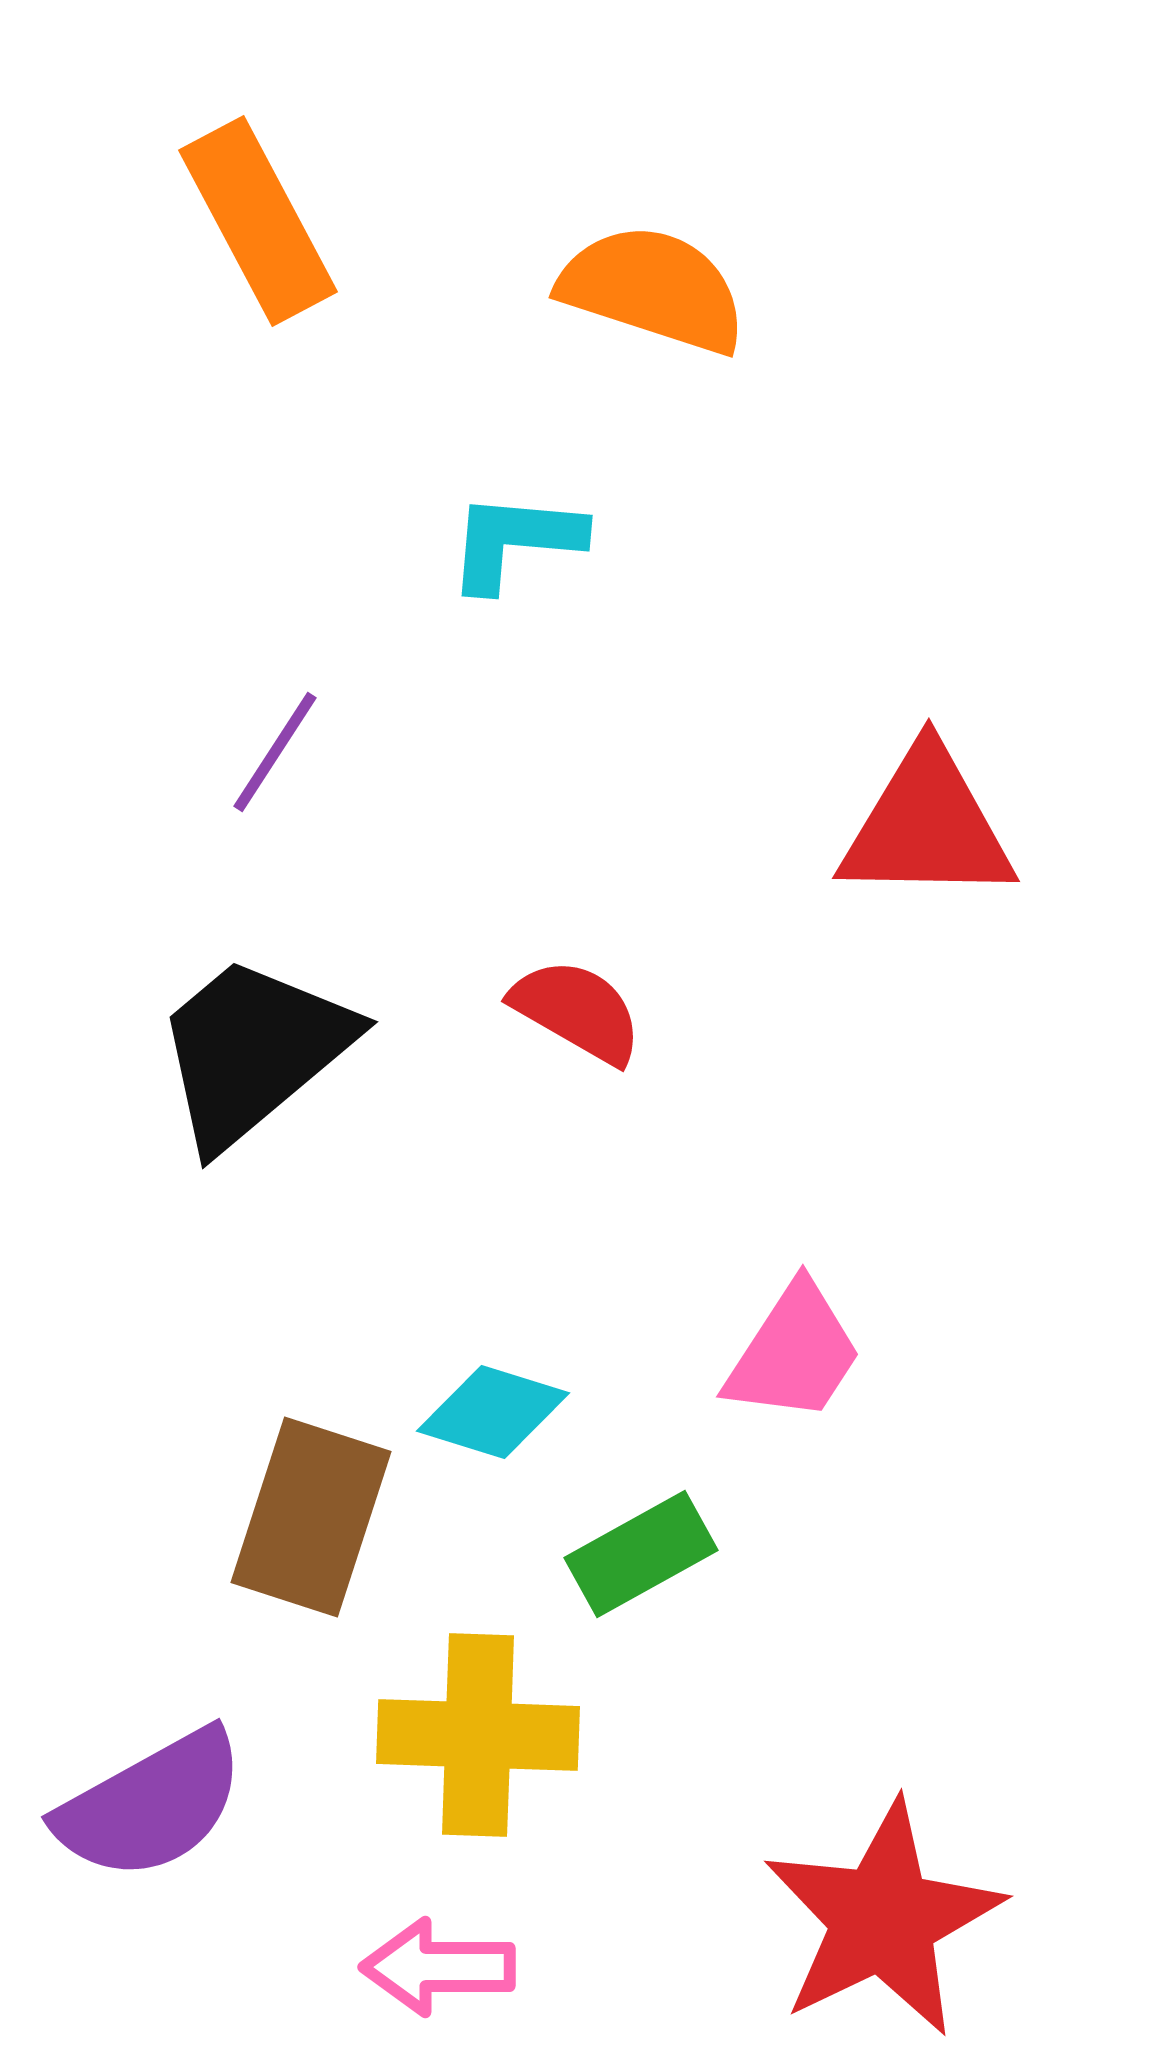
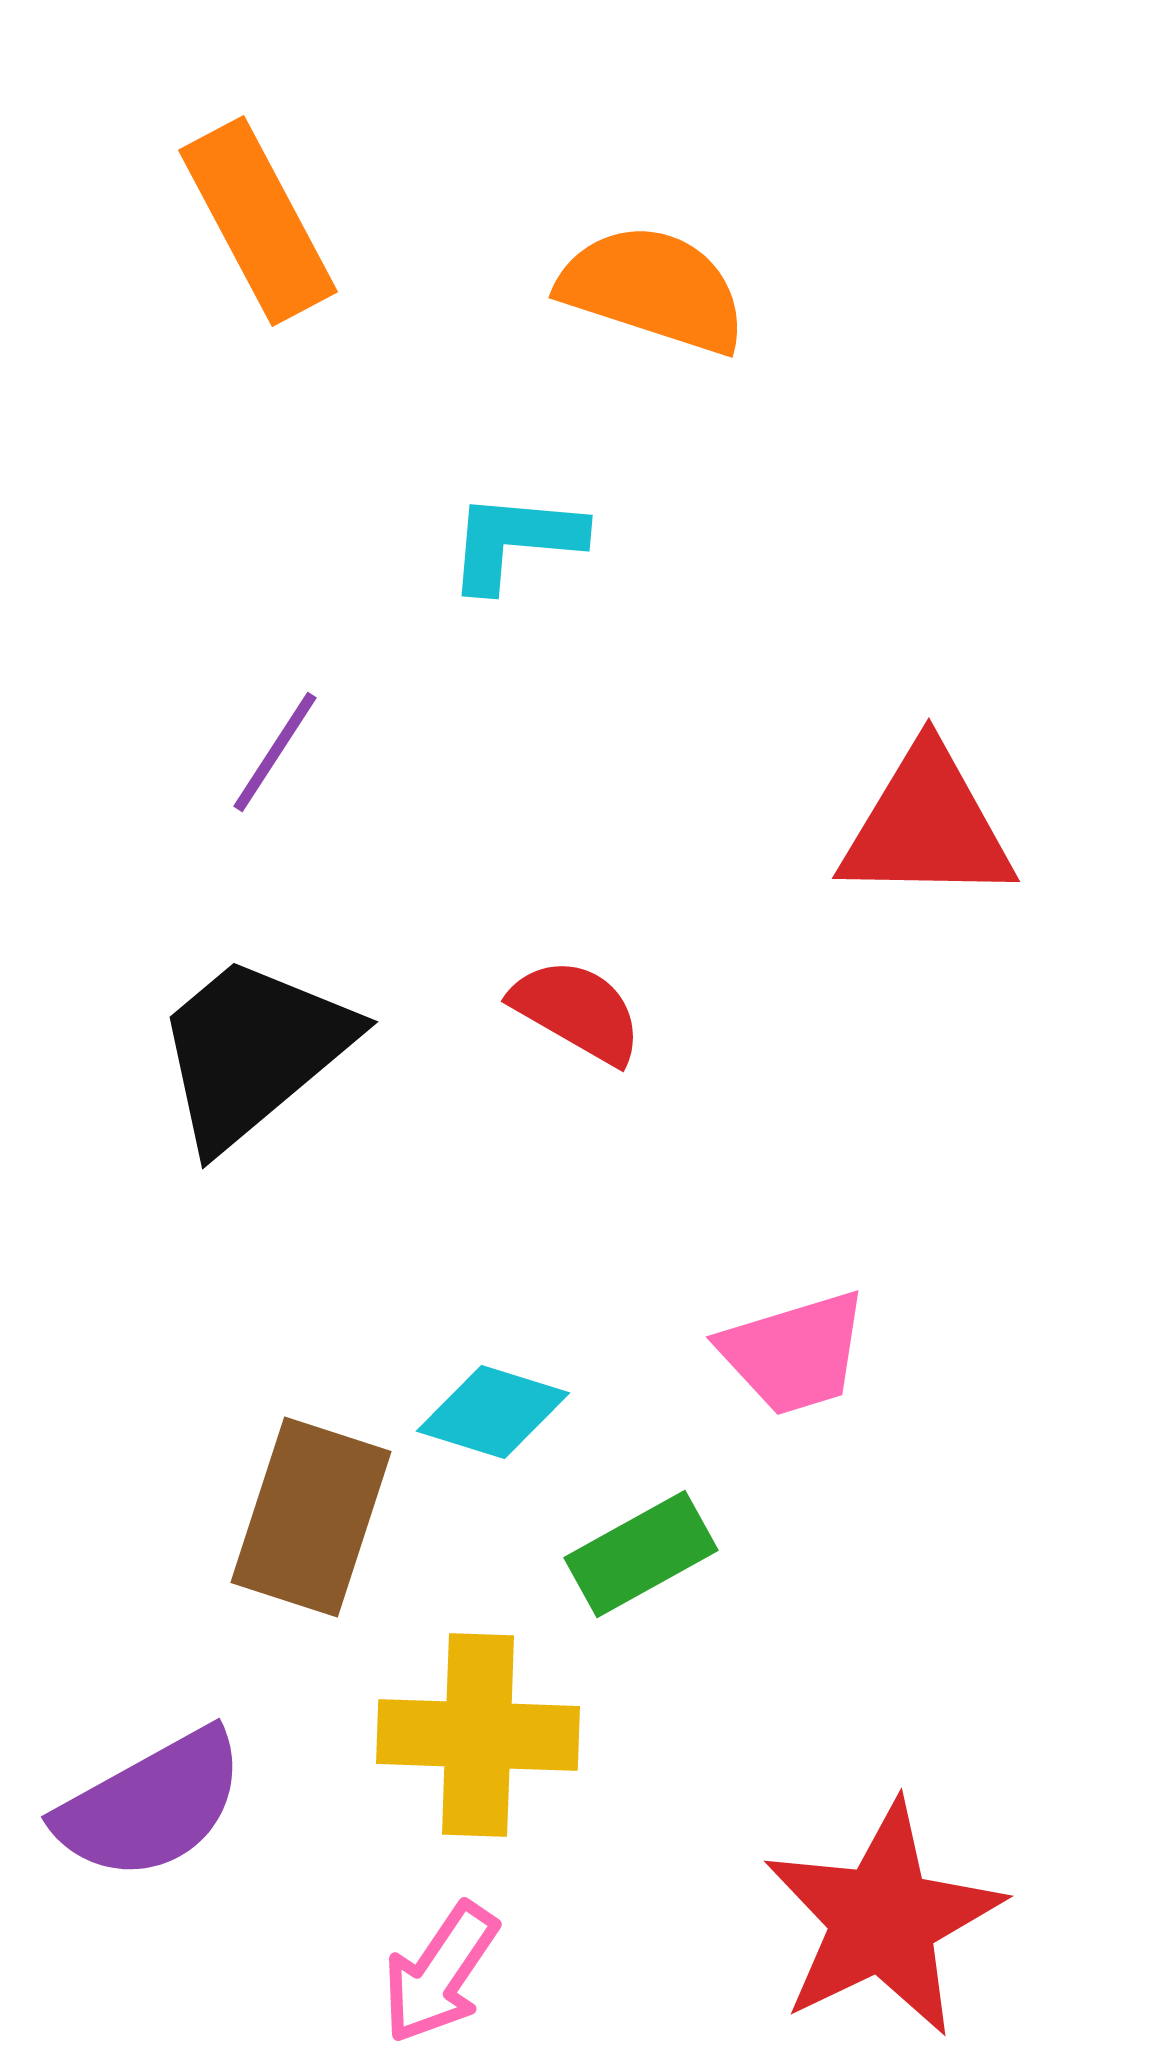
pink trapezoid: rotated 40 degrees clockwise
pink arrow: moved 2 px right, 6 px down; rotated 56 degrees counterclockwise
